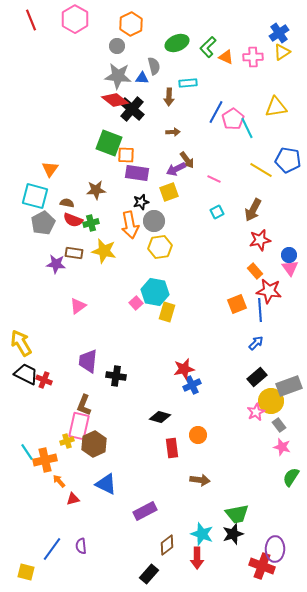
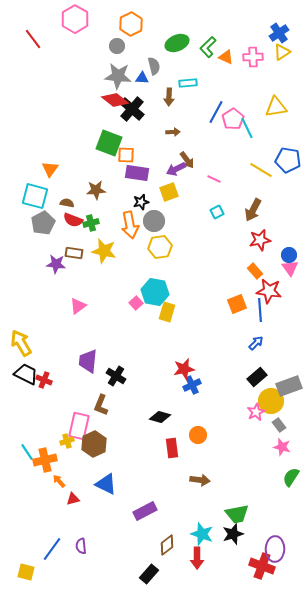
red line at (31, 20): moved 2 px right, 19 px down; rotated 15 degrees counterclockwise
black cross at (116, 376): rotated 24 degrees clockwise
brown L-shape at (84, 405): moved 17 px right
